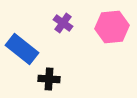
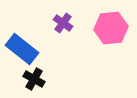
pink hexagon: moved 1 px left, 1 px down
black cross: moved 15 px left; rotated 25 degrees clockwise
